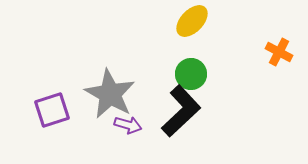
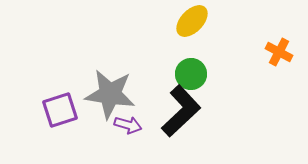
gray star: rotated 21 degrees counterclockwise
purple square: moved 8 px right
